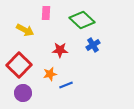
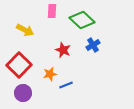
pink rectangle: moved 6 px right, 2 px up
red star: moved 3 px right; rotated 21 degrees clockwise
